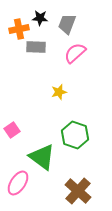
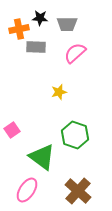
gray trapezoid: rotated 110 degrees counterclockwise
pink ellipse: moved 9 px right, 7 px down
